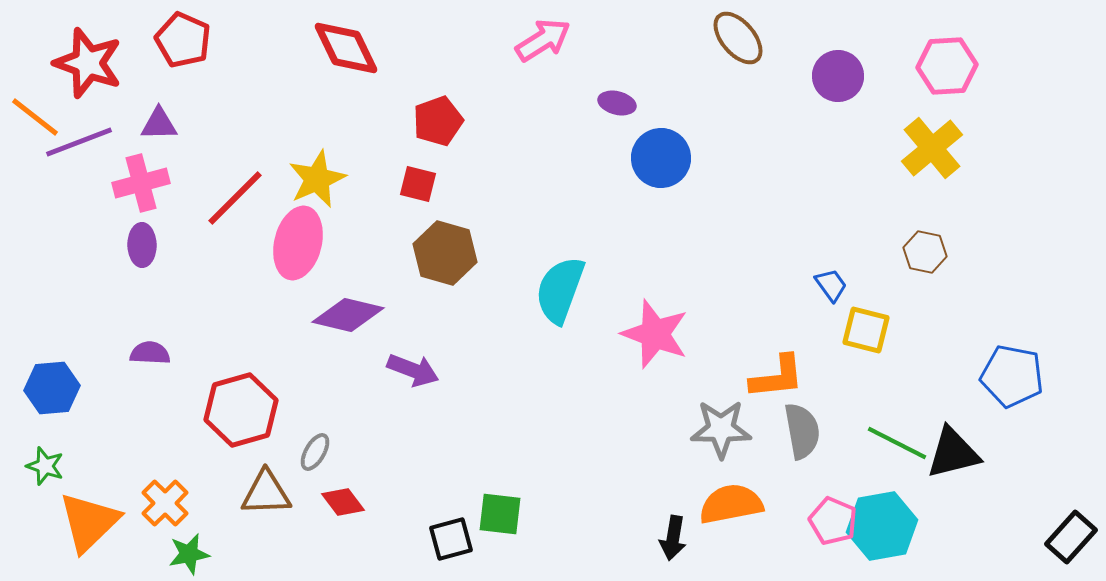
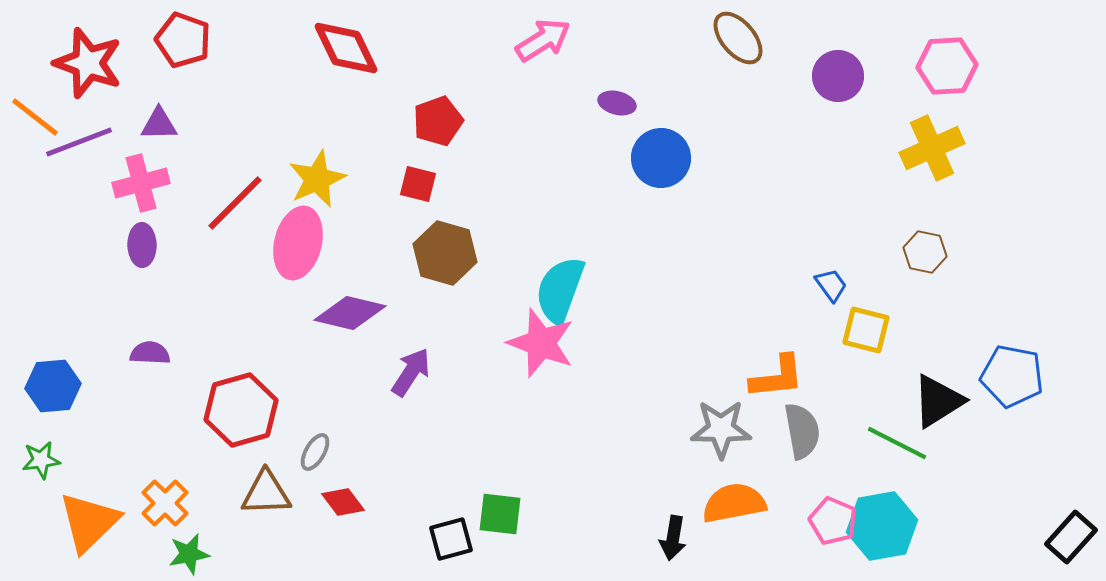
red pentagon at (183, 40): rotated 4 degrees counterclockwise
yellow cross at (932, 148): rotated 16 degrees clockwise
red line at (235, 198): moved 5 px down
purple diamond at (348, 315): moved 2 px right, 2 px up
pink star at (655, 334): moved 114 px left, 9 px down
purple arrow at (413, 370): moved 2 px left, 2 px down; rotated 78 degrees counterclockwise
blue hexagon at (52, 388): moved 1 px right, 2 px up
black triangle at (953, 453): moved 15 px left, 52 px up; rotated 18 degrees counterclockwise
green star at (45, 466): moved 4 px left, 6 px up; rotated 27 degrees counterclockwise
orange semicircle at (731, 504): moved 3 px right, 1 px up
